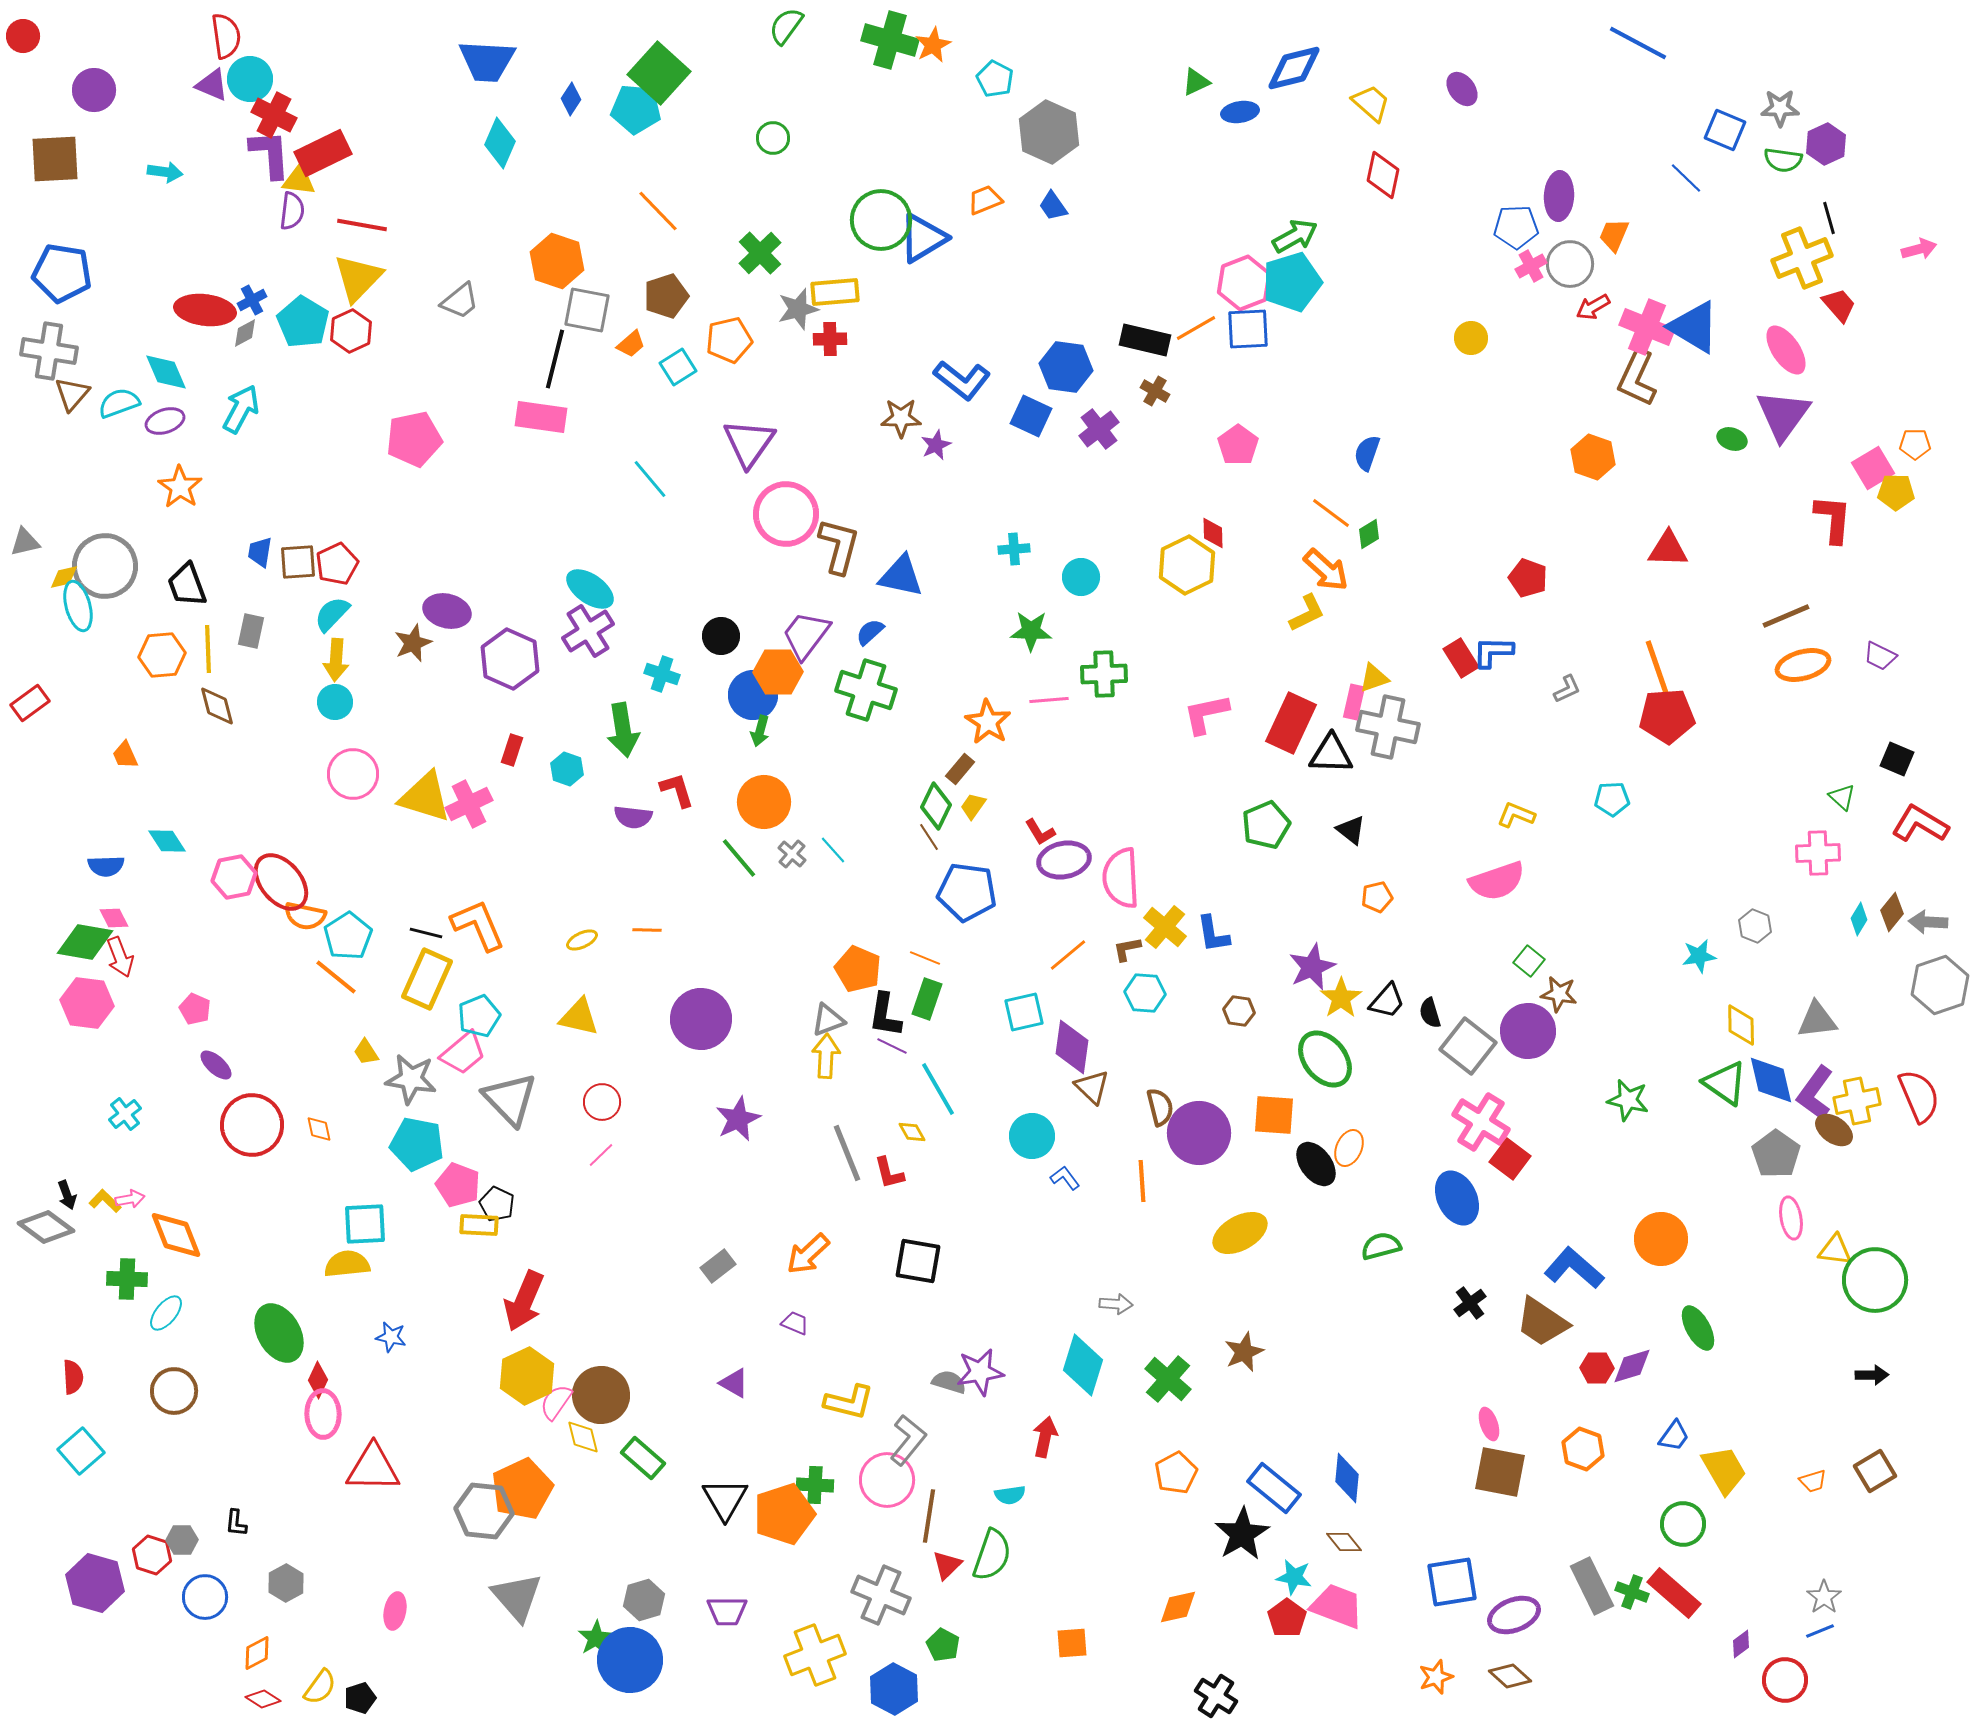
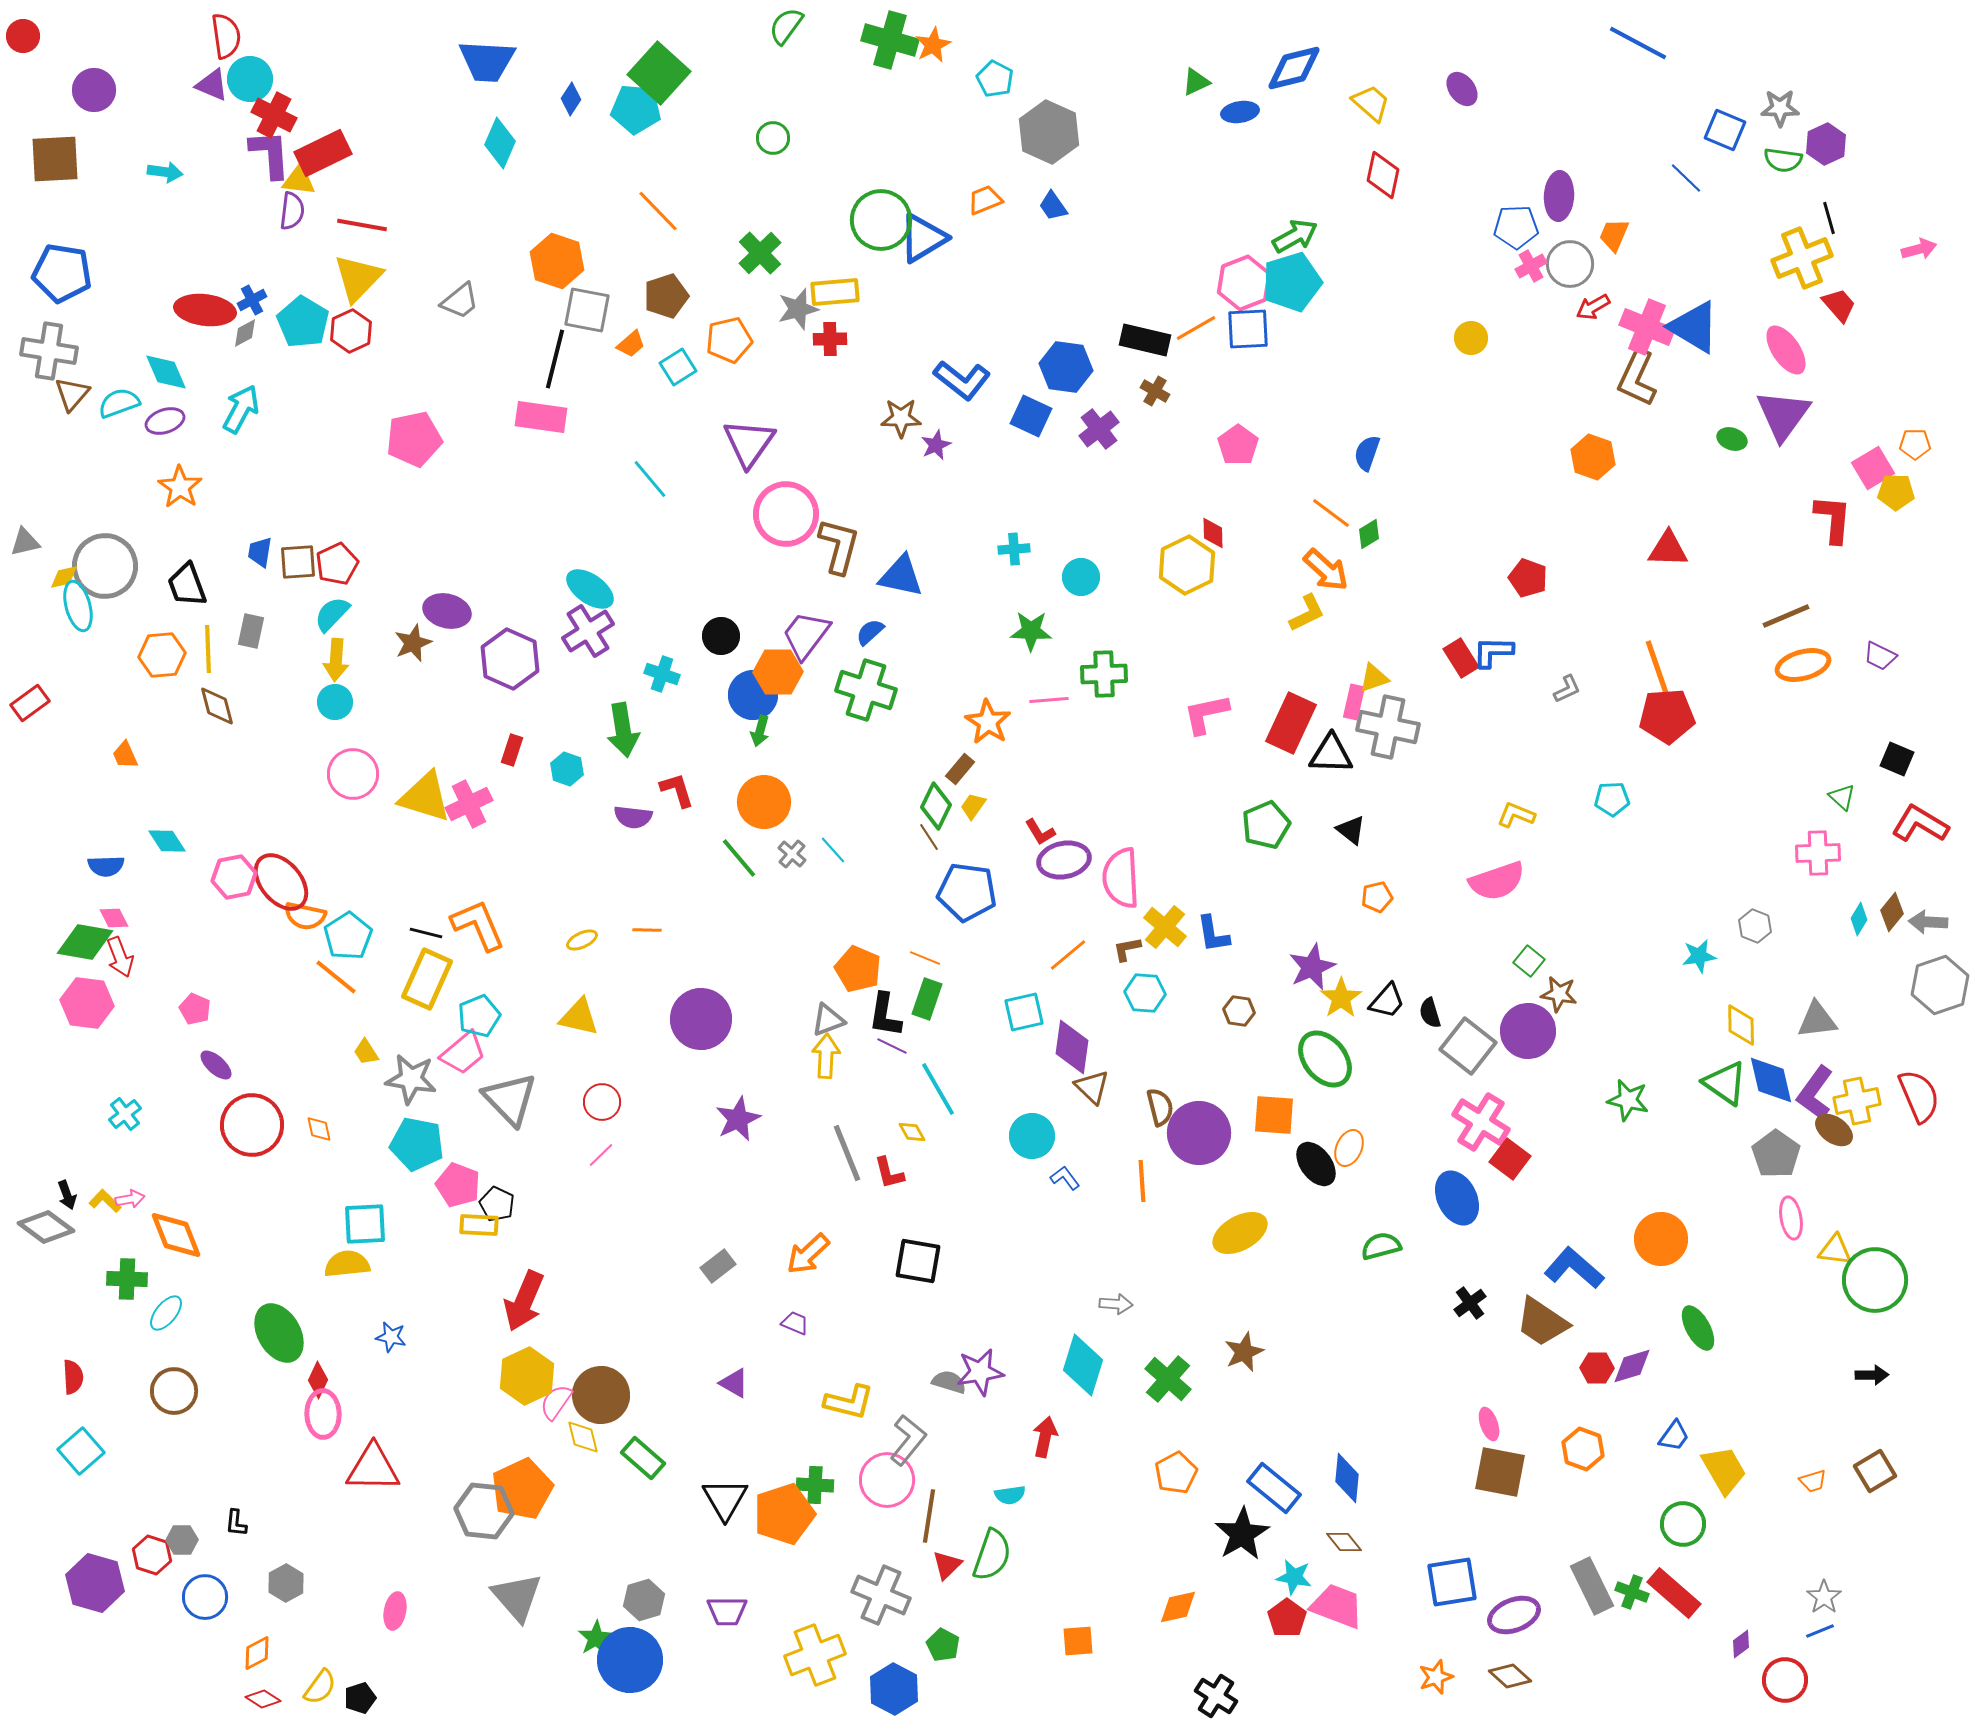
orange square at (1072, 1643): moved 6 px right, 2 px up
